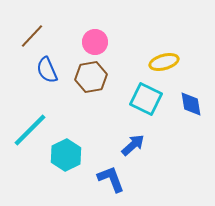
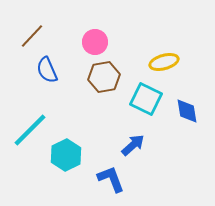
brown hexagon: moved 13 px right
blue diamond: moved 4 px left, 7 px down
